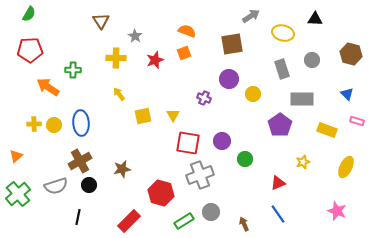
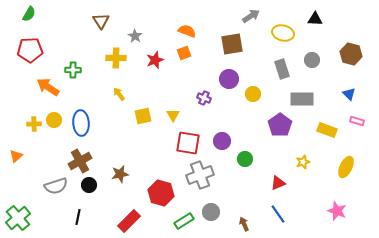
blue triangle at (347, 94): moved 2 px right
yellow circle at (54, 125): moved 5 px up
brown star at (122, 169): moved 2 px left, 5 px down
green cross at (18, 194): moved 24 px down
